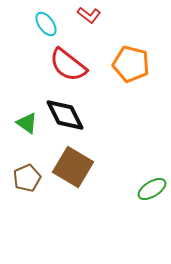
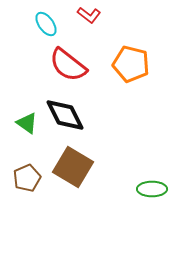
green ellipse: rotated 32 degrees clockwise
